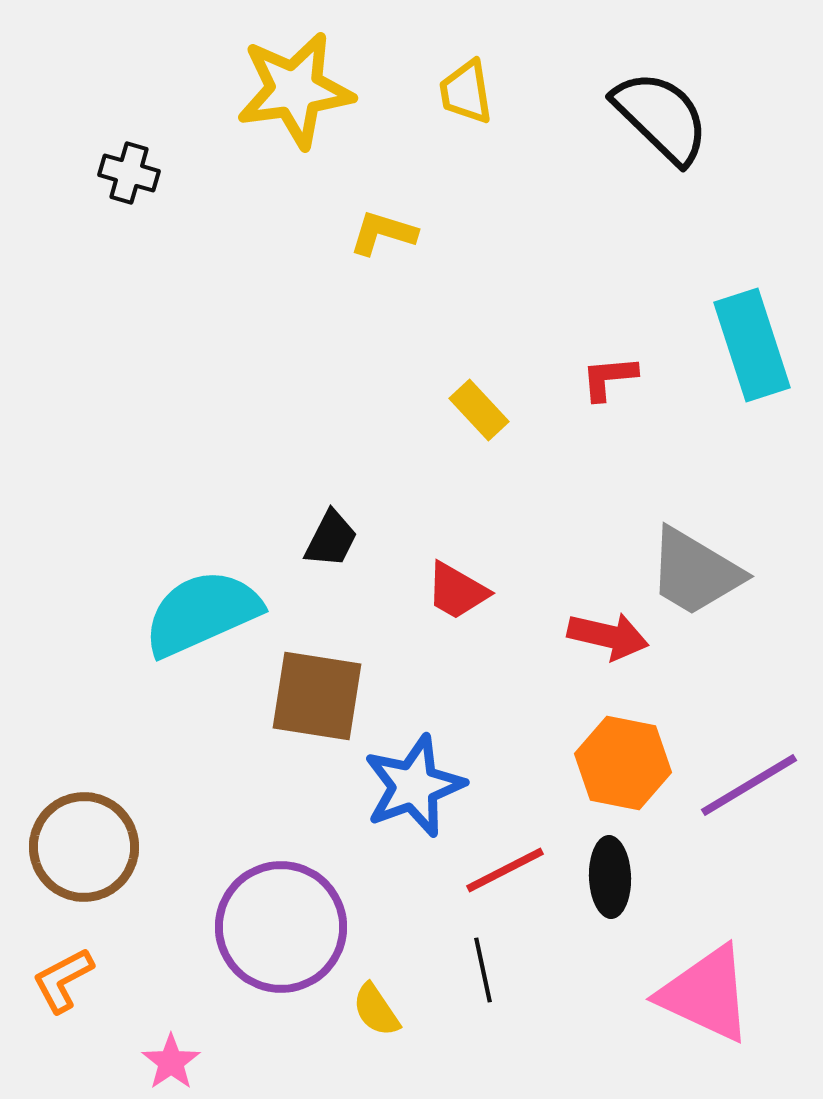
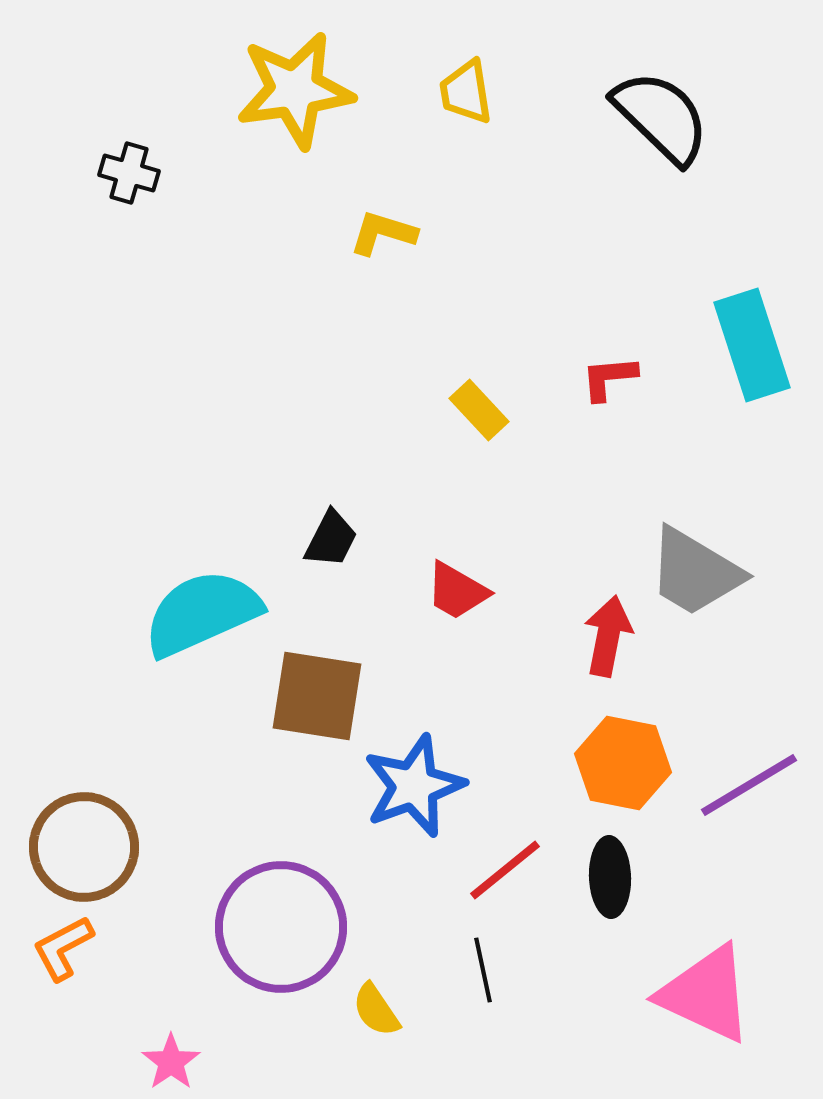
red arrow: rotated 92 degrees counterclockwise
red line: rotated 12 degrees counterclockwise
orange L-shape: moved 32 px up
